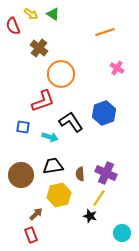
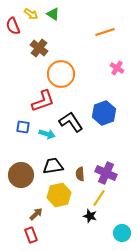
cyan arrow: moved 3 px left, 3 px up
